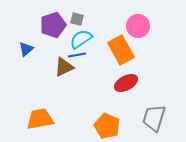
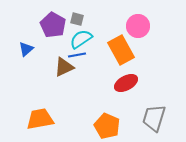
purple pentagon: rotated 25 degrees counterclockwise
